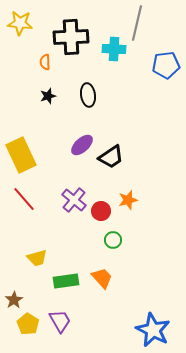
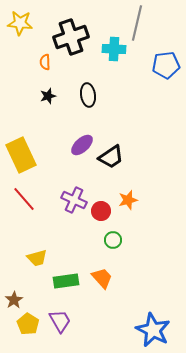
black cross: rotated 16 degrees counterclockwise
purple cross: rotated 15 degrees counterclockwise
